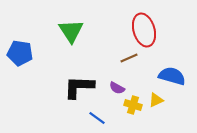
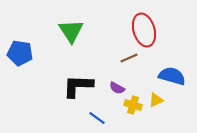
black L-shape: moved 1 px left, 1 px up
